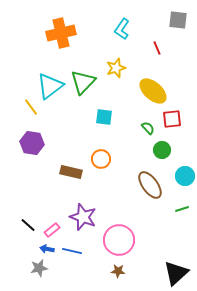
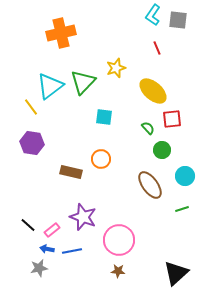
cyan L-shape: moved 31 px right, 14 px up
blue line: rotated 24 degrees counterclockwise
